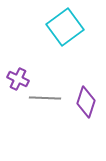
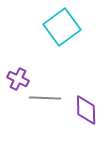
cyan square: moved 3 px left
purple diamond: moved 8 px down; rotated 20 degrees counterclockwise
